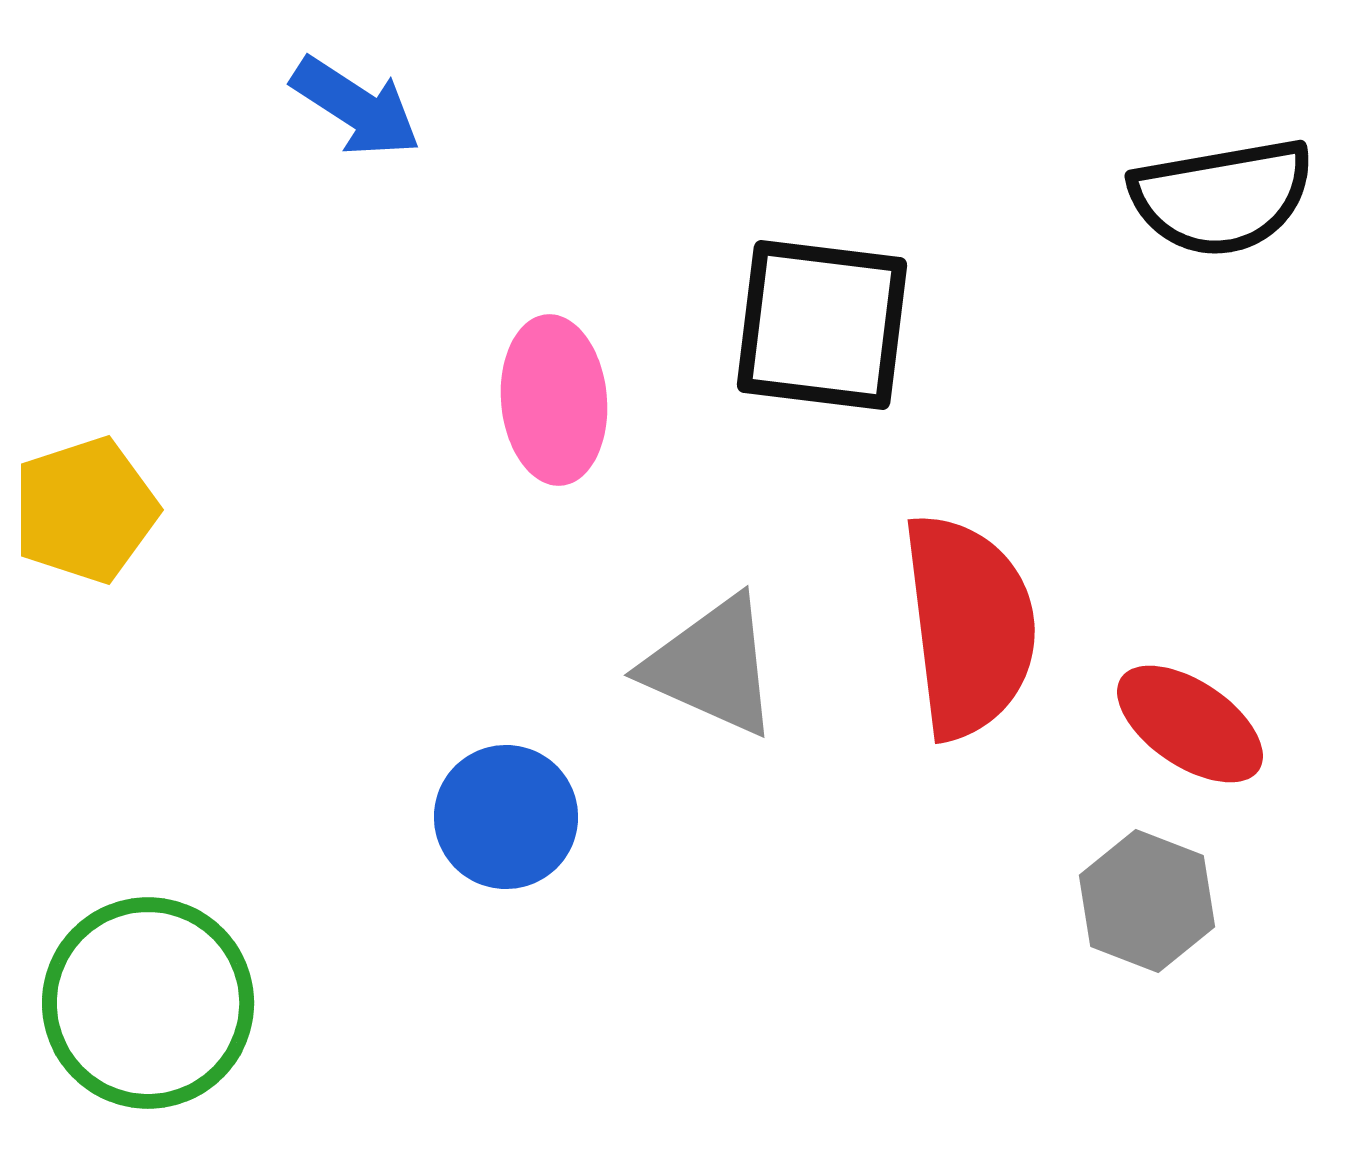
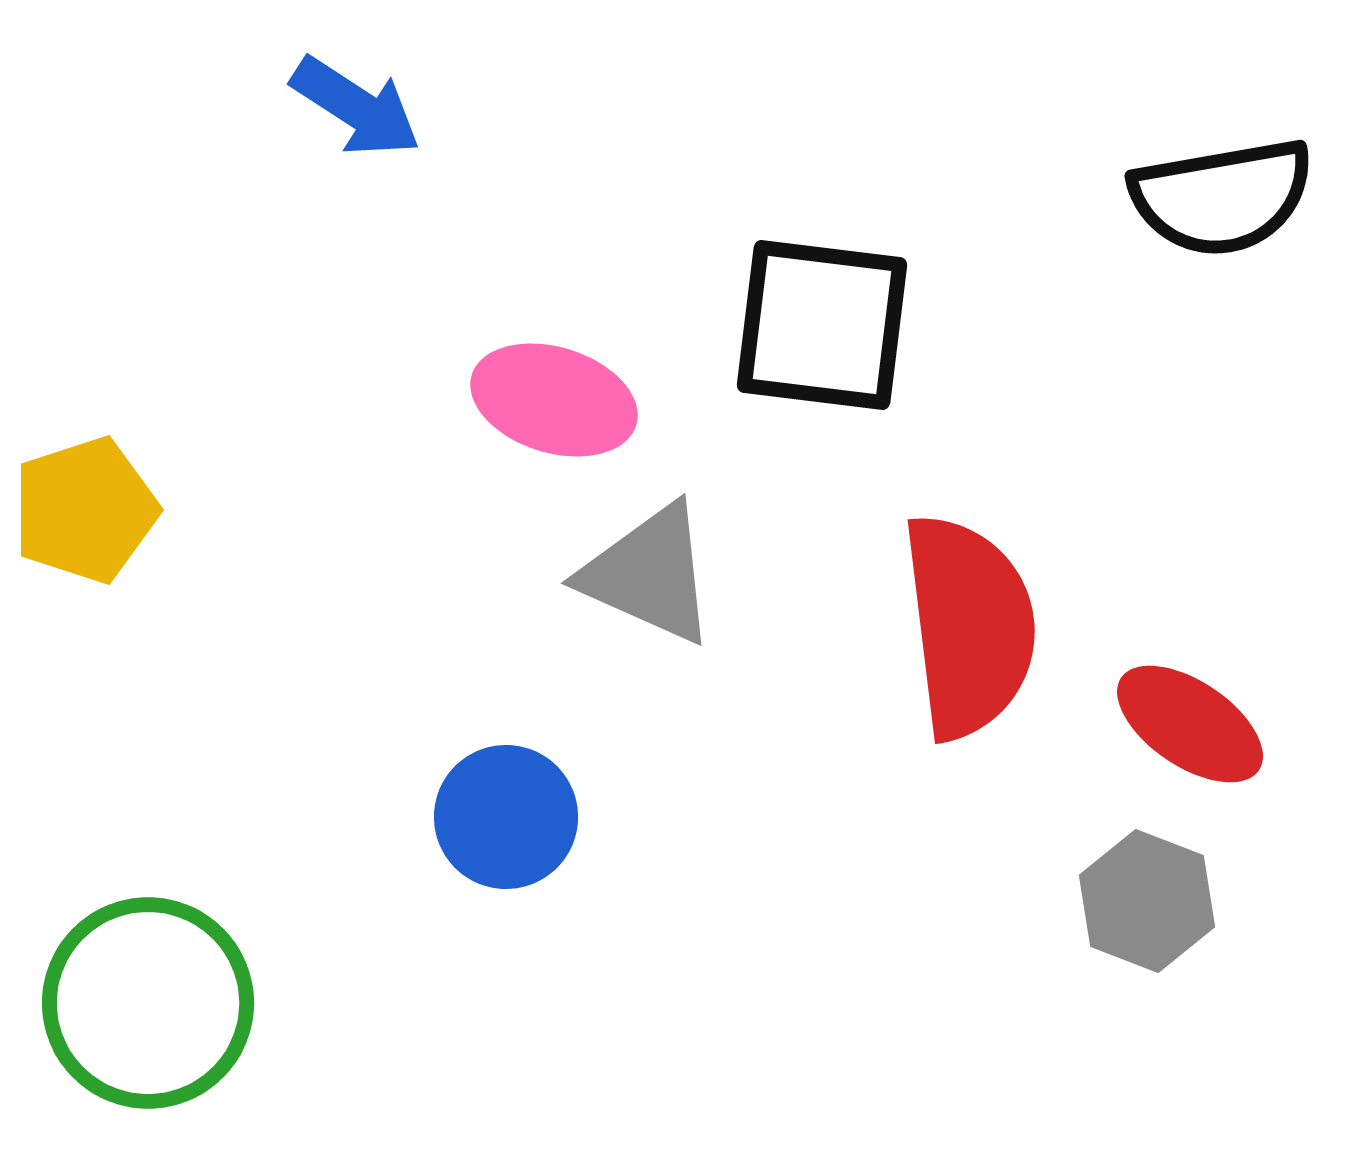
pink ellipse: rotated 68 degrees counterclockwise
gray triangle: moved 63 px left, 92 px up
